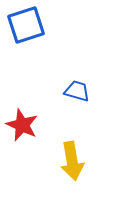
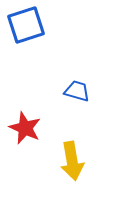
red star: moved 3 px right, 3 px down
